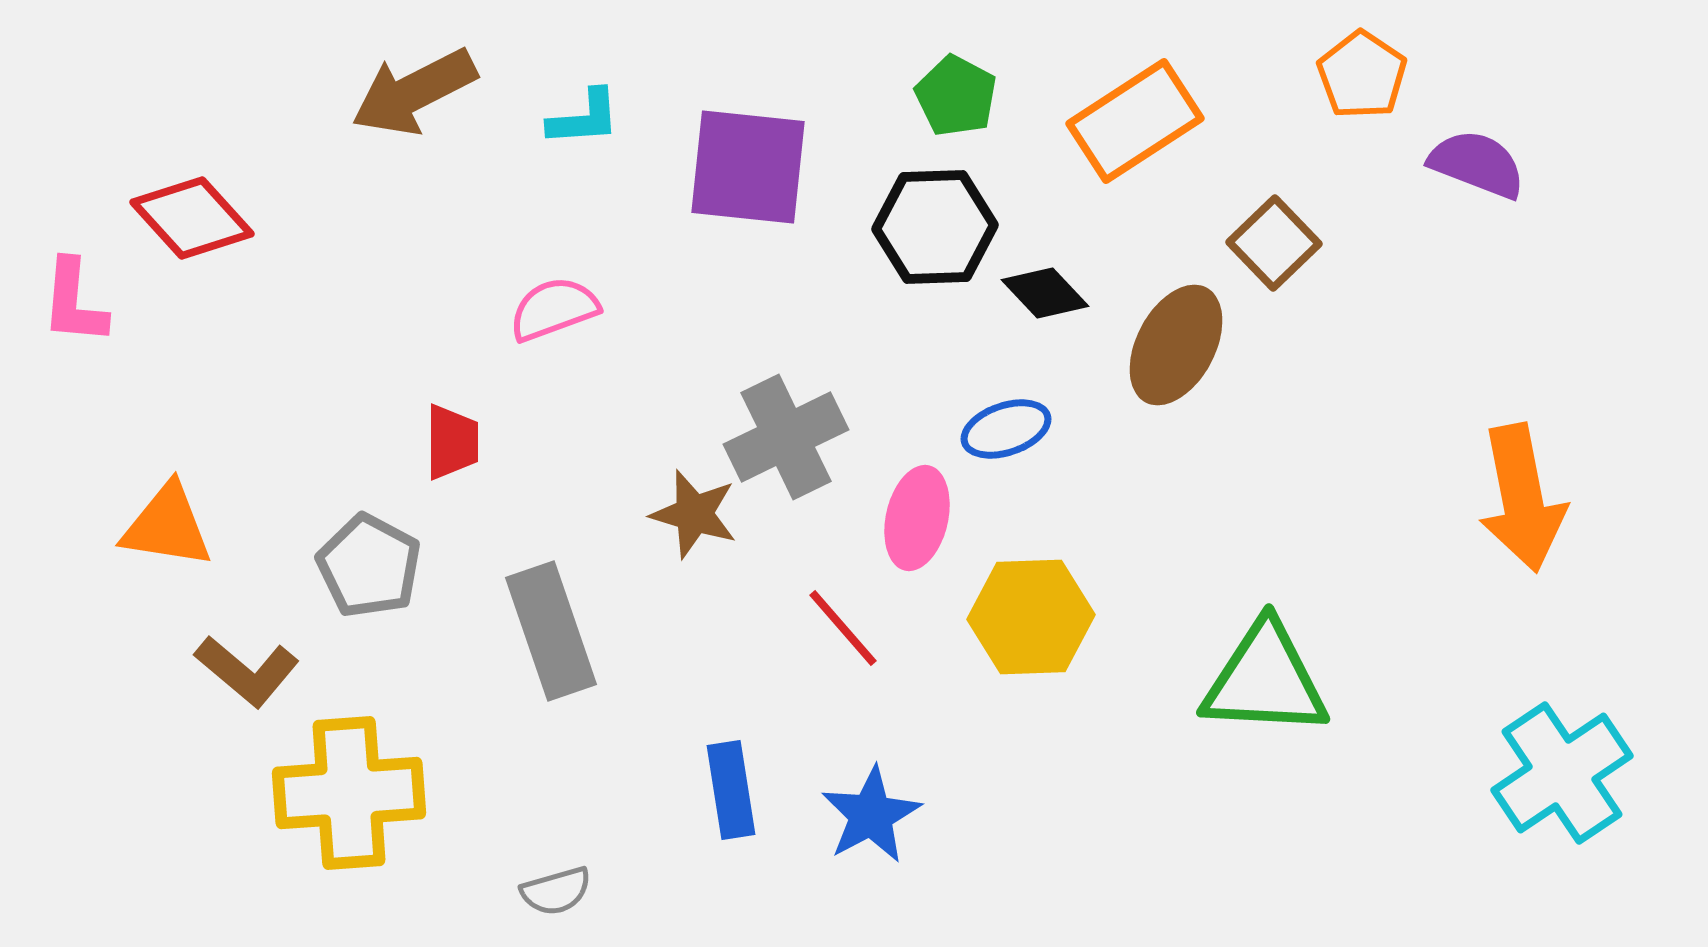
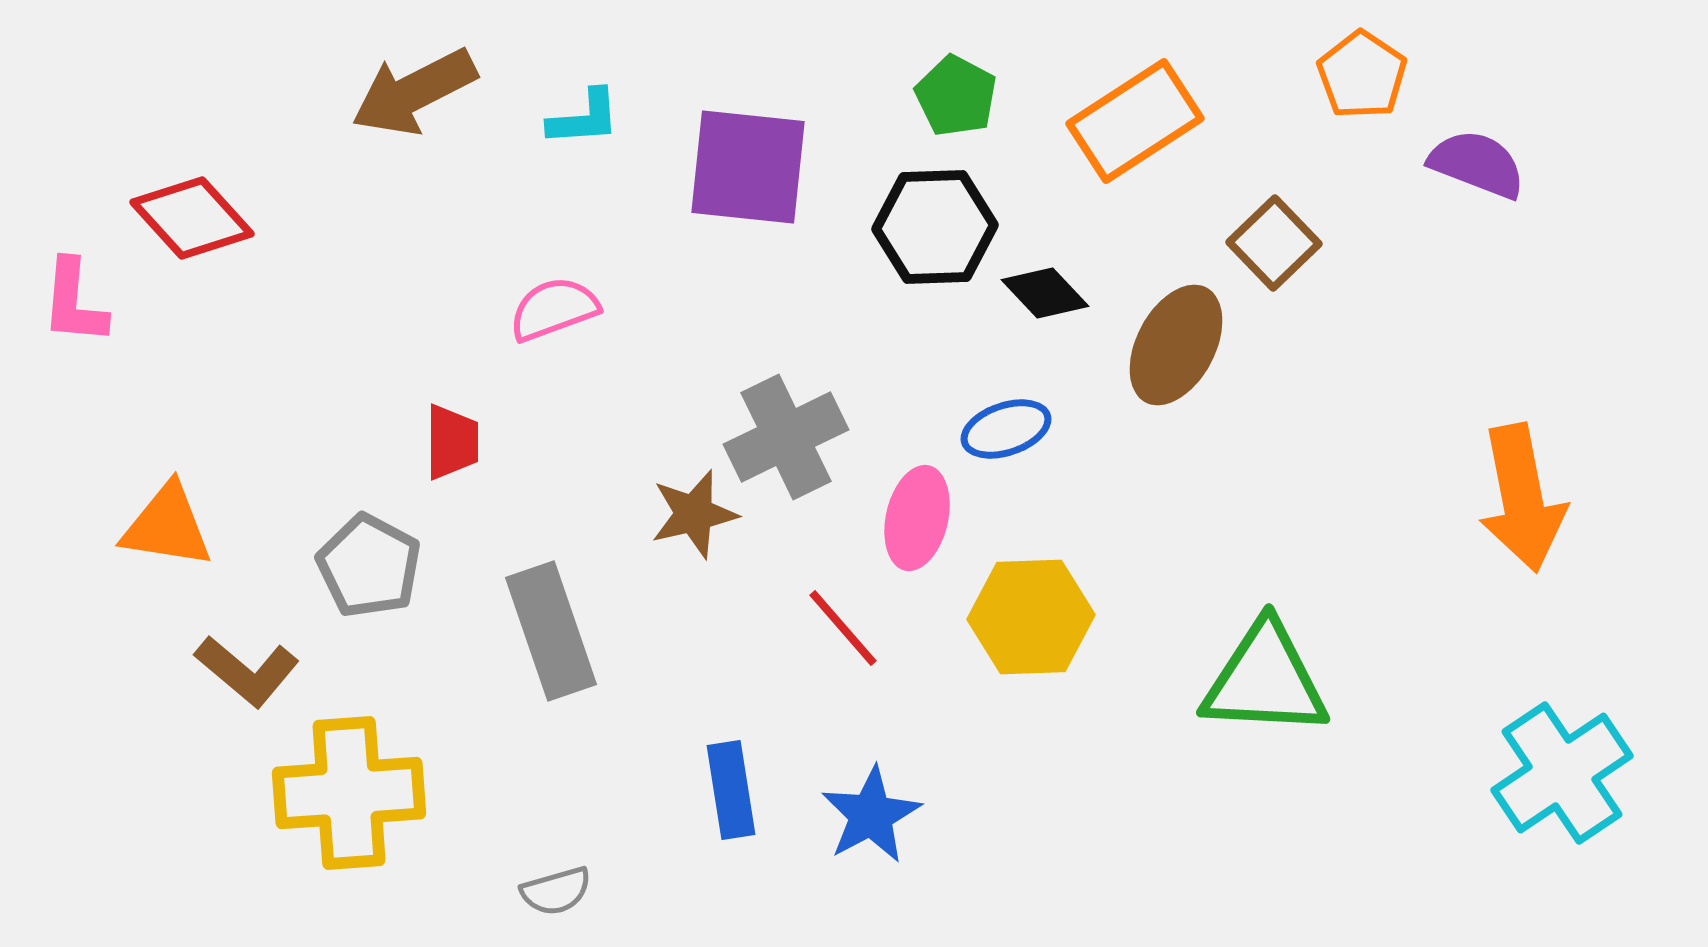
brown star: rotated 30 degrees counterclockwise
